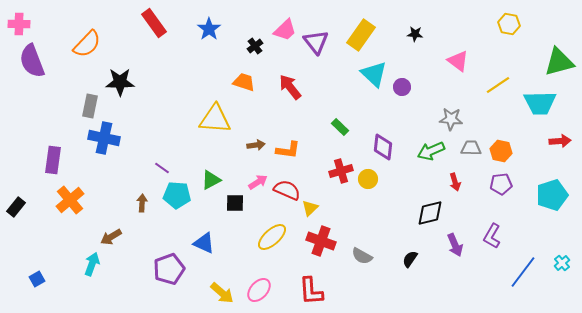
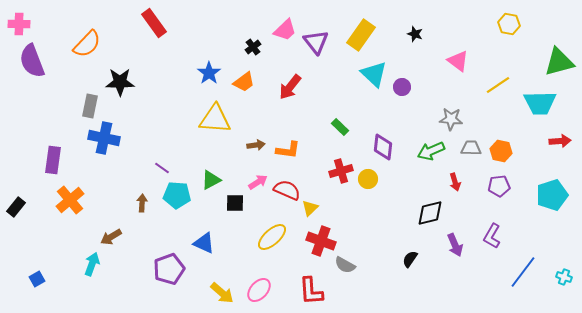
blue star at (209, 29): moved 44 px down
black star at (415, 34): rotated 14 degrees clockwise
black cross at (255, 46): moved 2 px left, 1 px down
orange trapezoid at (244, 82): rotated 125 degrees clockwise
red arrow at (290, 87): rotated 104 degrees counterclockwise
purple pentagon at (501, 184): moved 2 px left, 2 px down
gray semicircle at (362, 256): moved 17 px left, 9 px down
cyan cross at (562, 263): moved 2 px right, 14 px down; rotated 28 degrees counterclockwise
